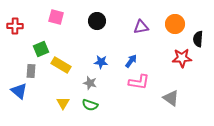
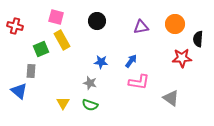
red cross: rotated 14 degrees clockwise
yellow rectangle: moved 1 px right, 25 px up; rotated 30 degrees clockwise
